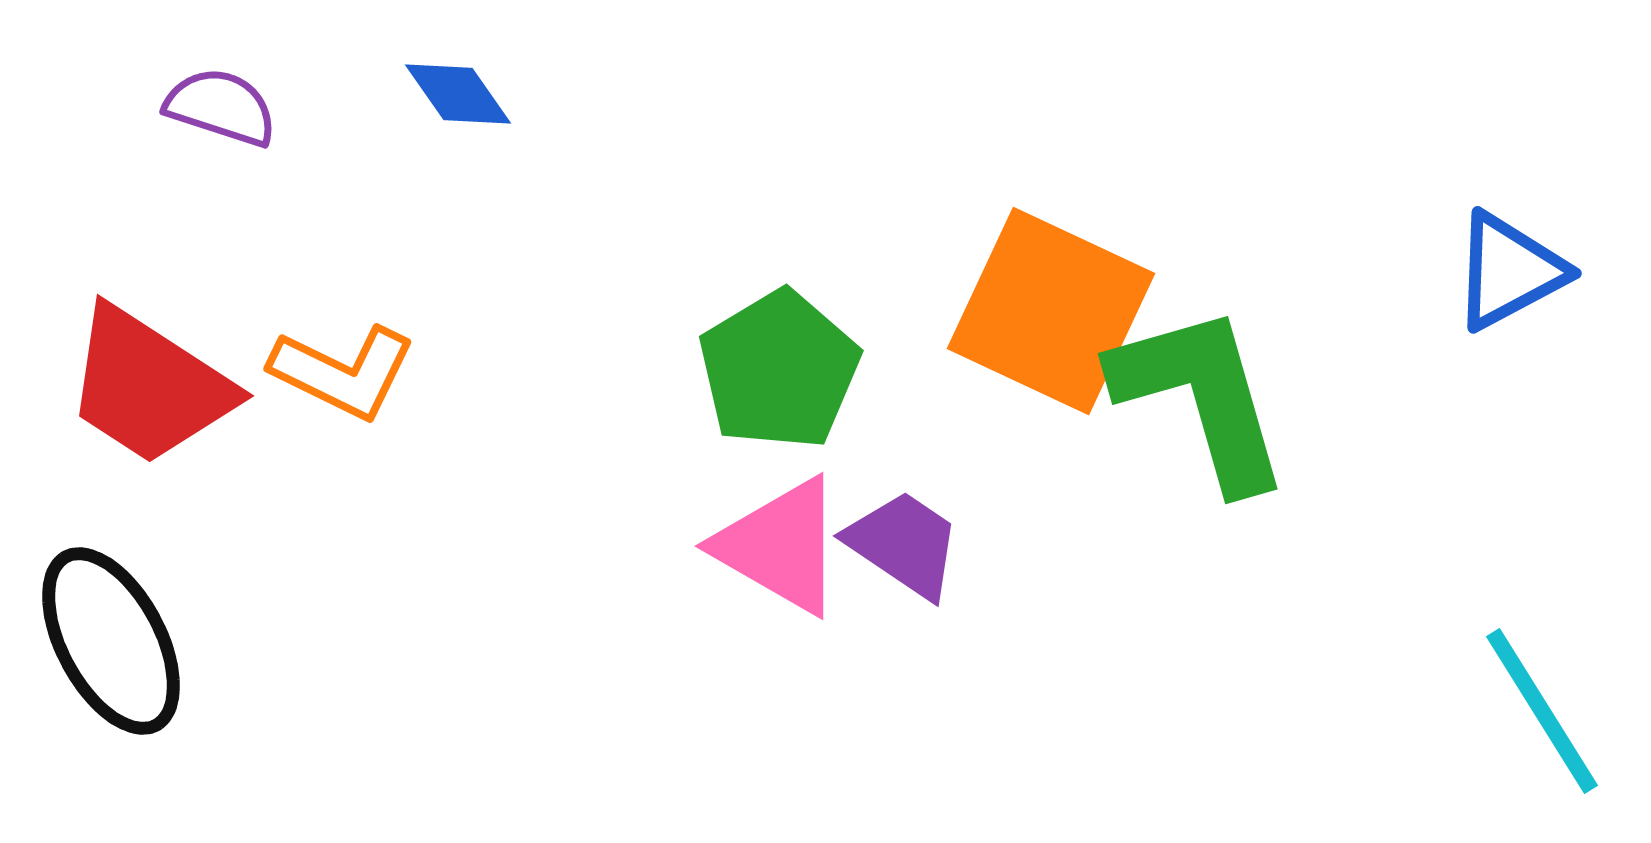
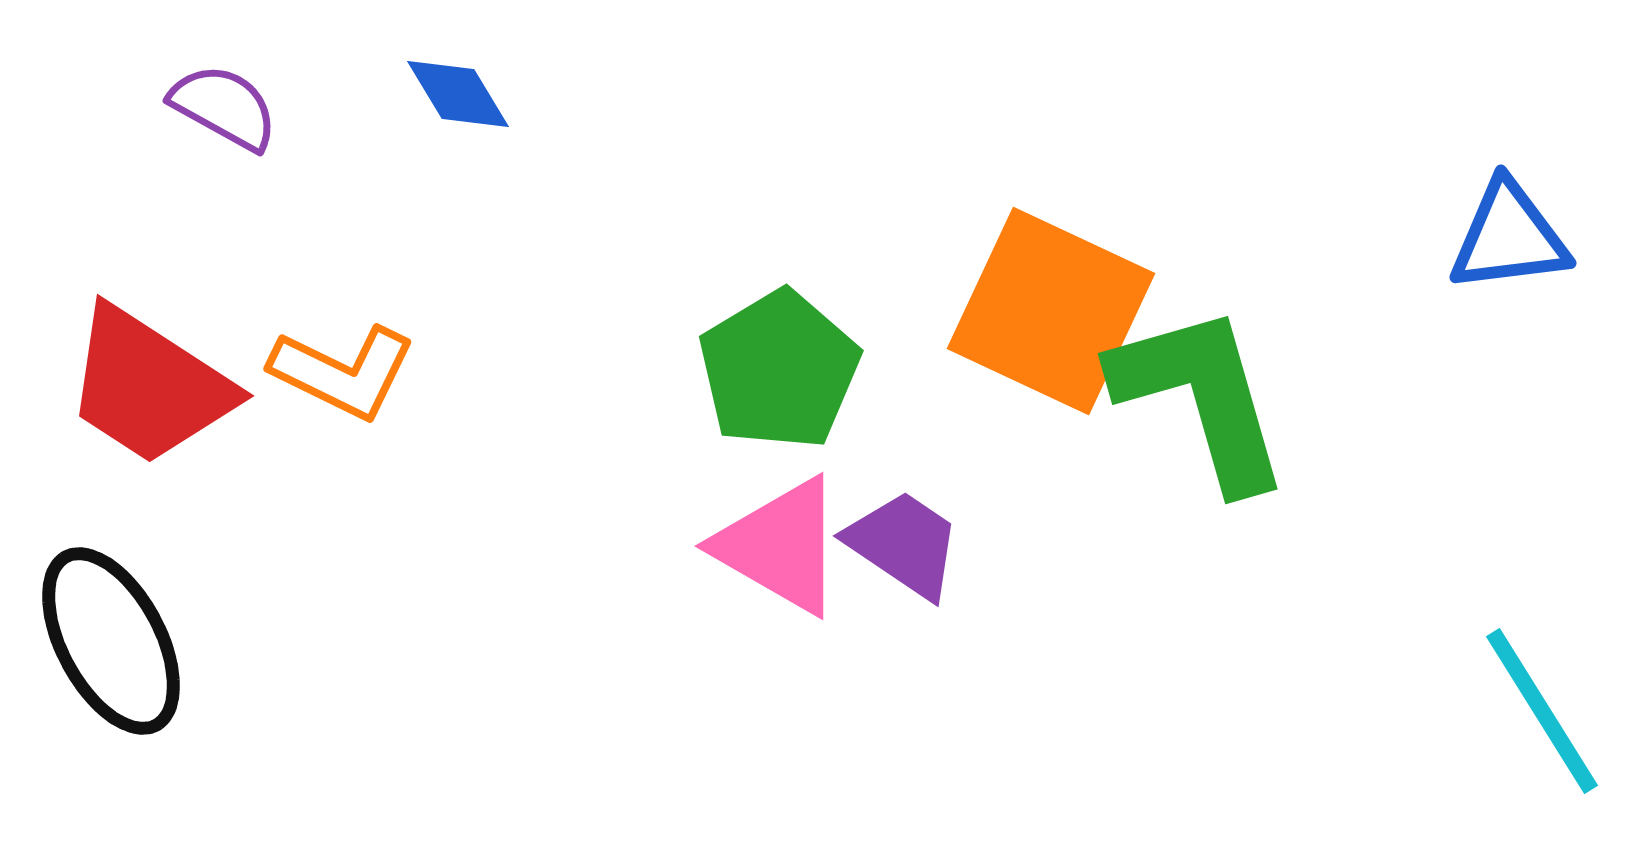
blue diamond: rotated 4 degrees clockwise
purple semicircle: moved 3 px right; rotated 11 degrees clockwise
blue triangle: moved 34 px up; rotated 21 degrees clockwise
